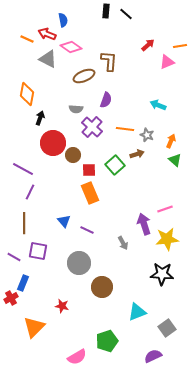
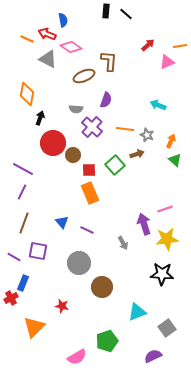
purple line at (30, 192): moved 8 px left
blue triangle at (64, 221): moved 2 px left, 1 px down
brown line at (24, 223): rotated 20 degrees clockwise
